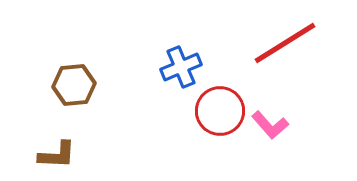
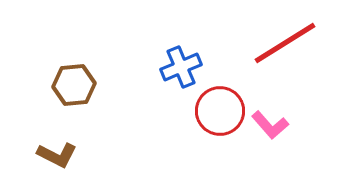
brown L-shape: rotated 24 degrees clockwise
